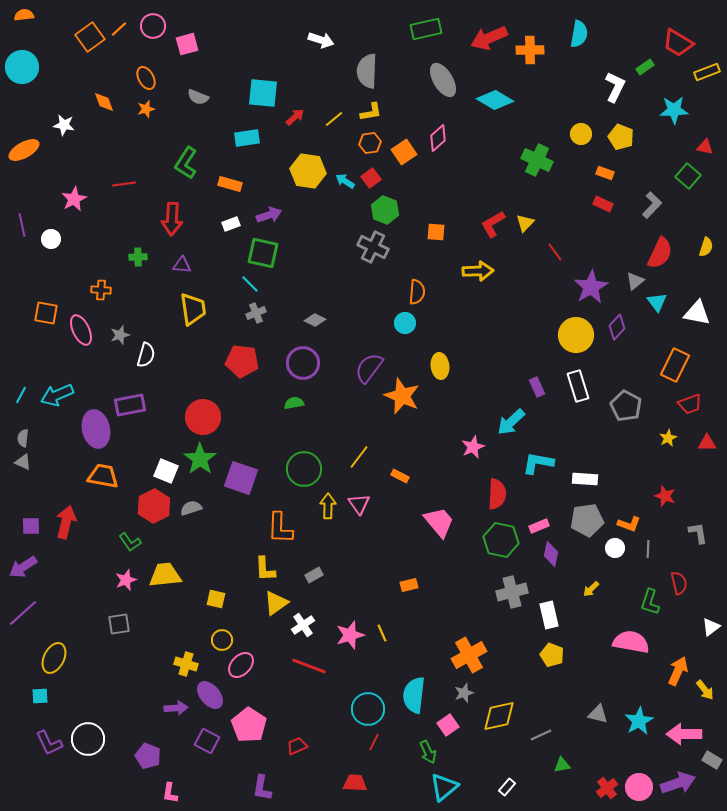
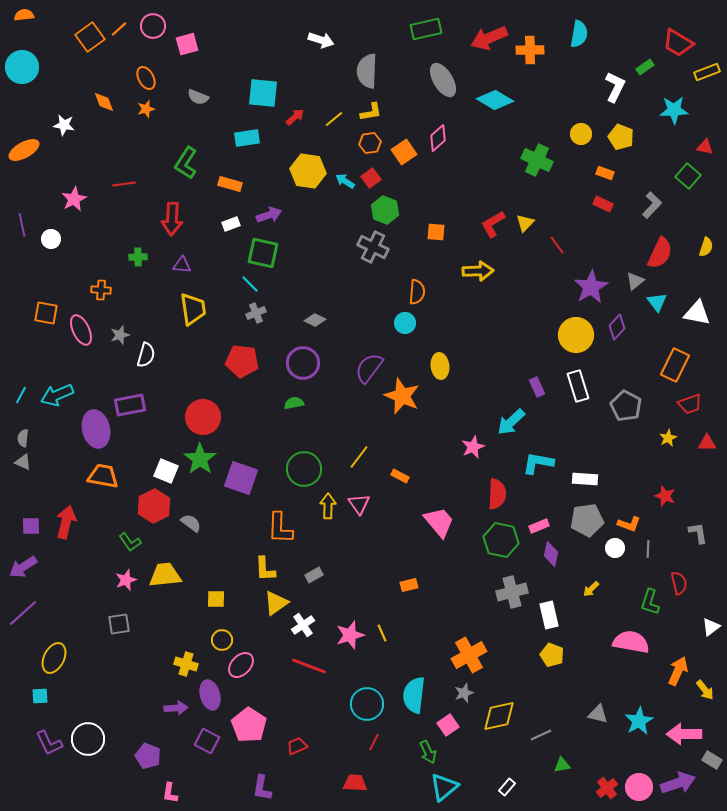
red line at (555, 252): moved 2 px right, 7 px up
gray semicircle at (191, 508): moved 15 px down; rotated 55 degrees clockwise
yellow square at (216, 599): rotated 12 degrees counterclockwise
purple ellipse at (210, 695): rotated 24 degrees clockwise
cyan circle at (368, 709): moved 1 px left, 5 px up
